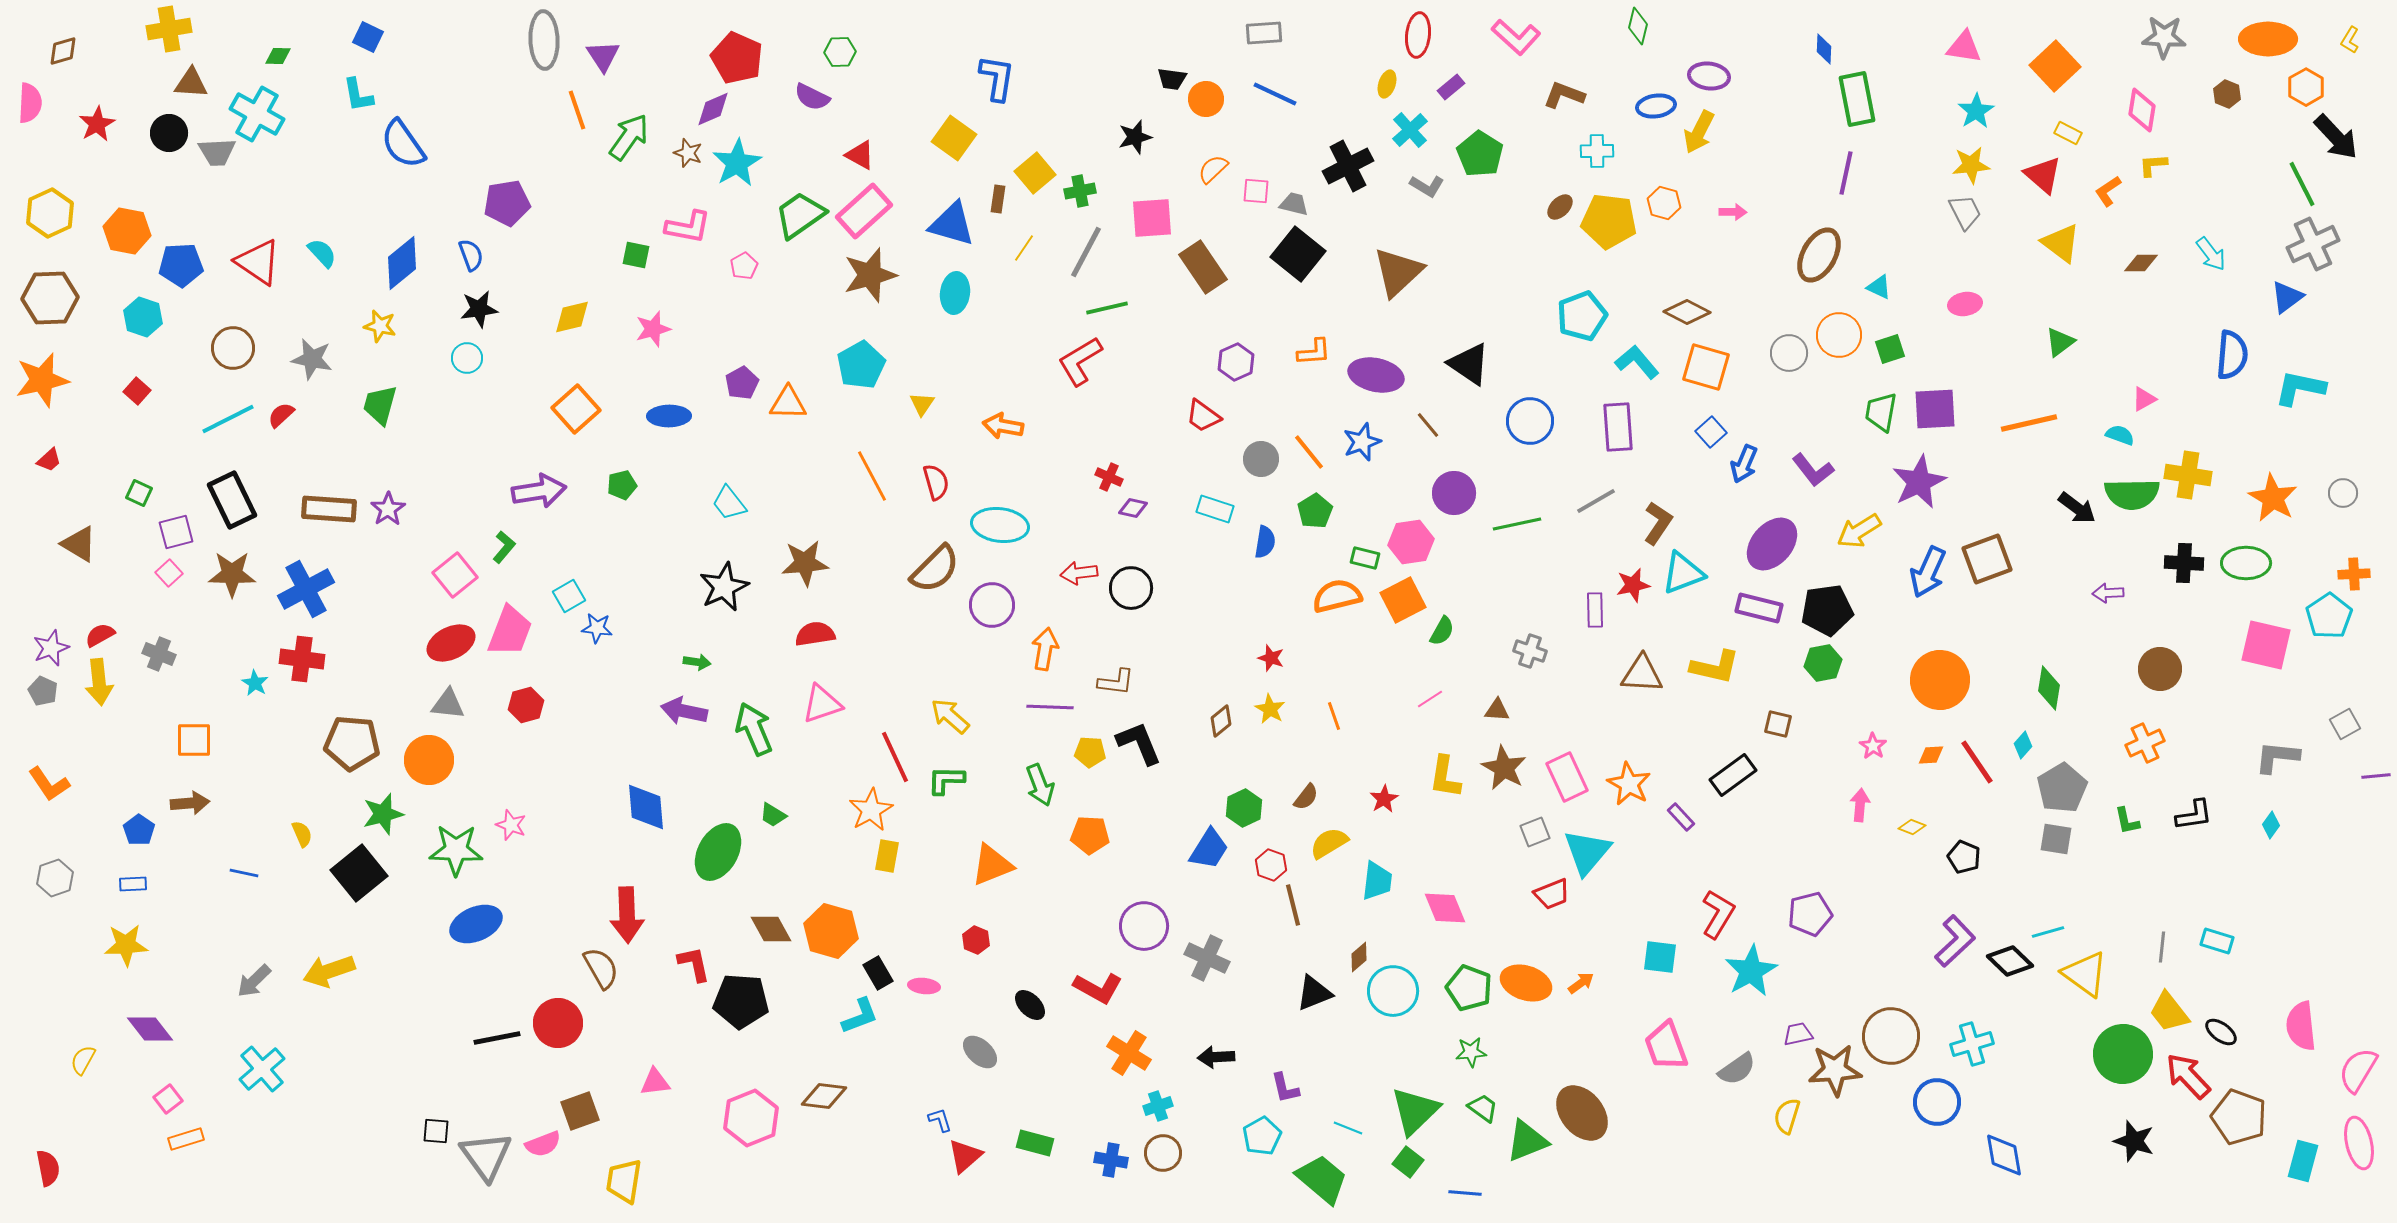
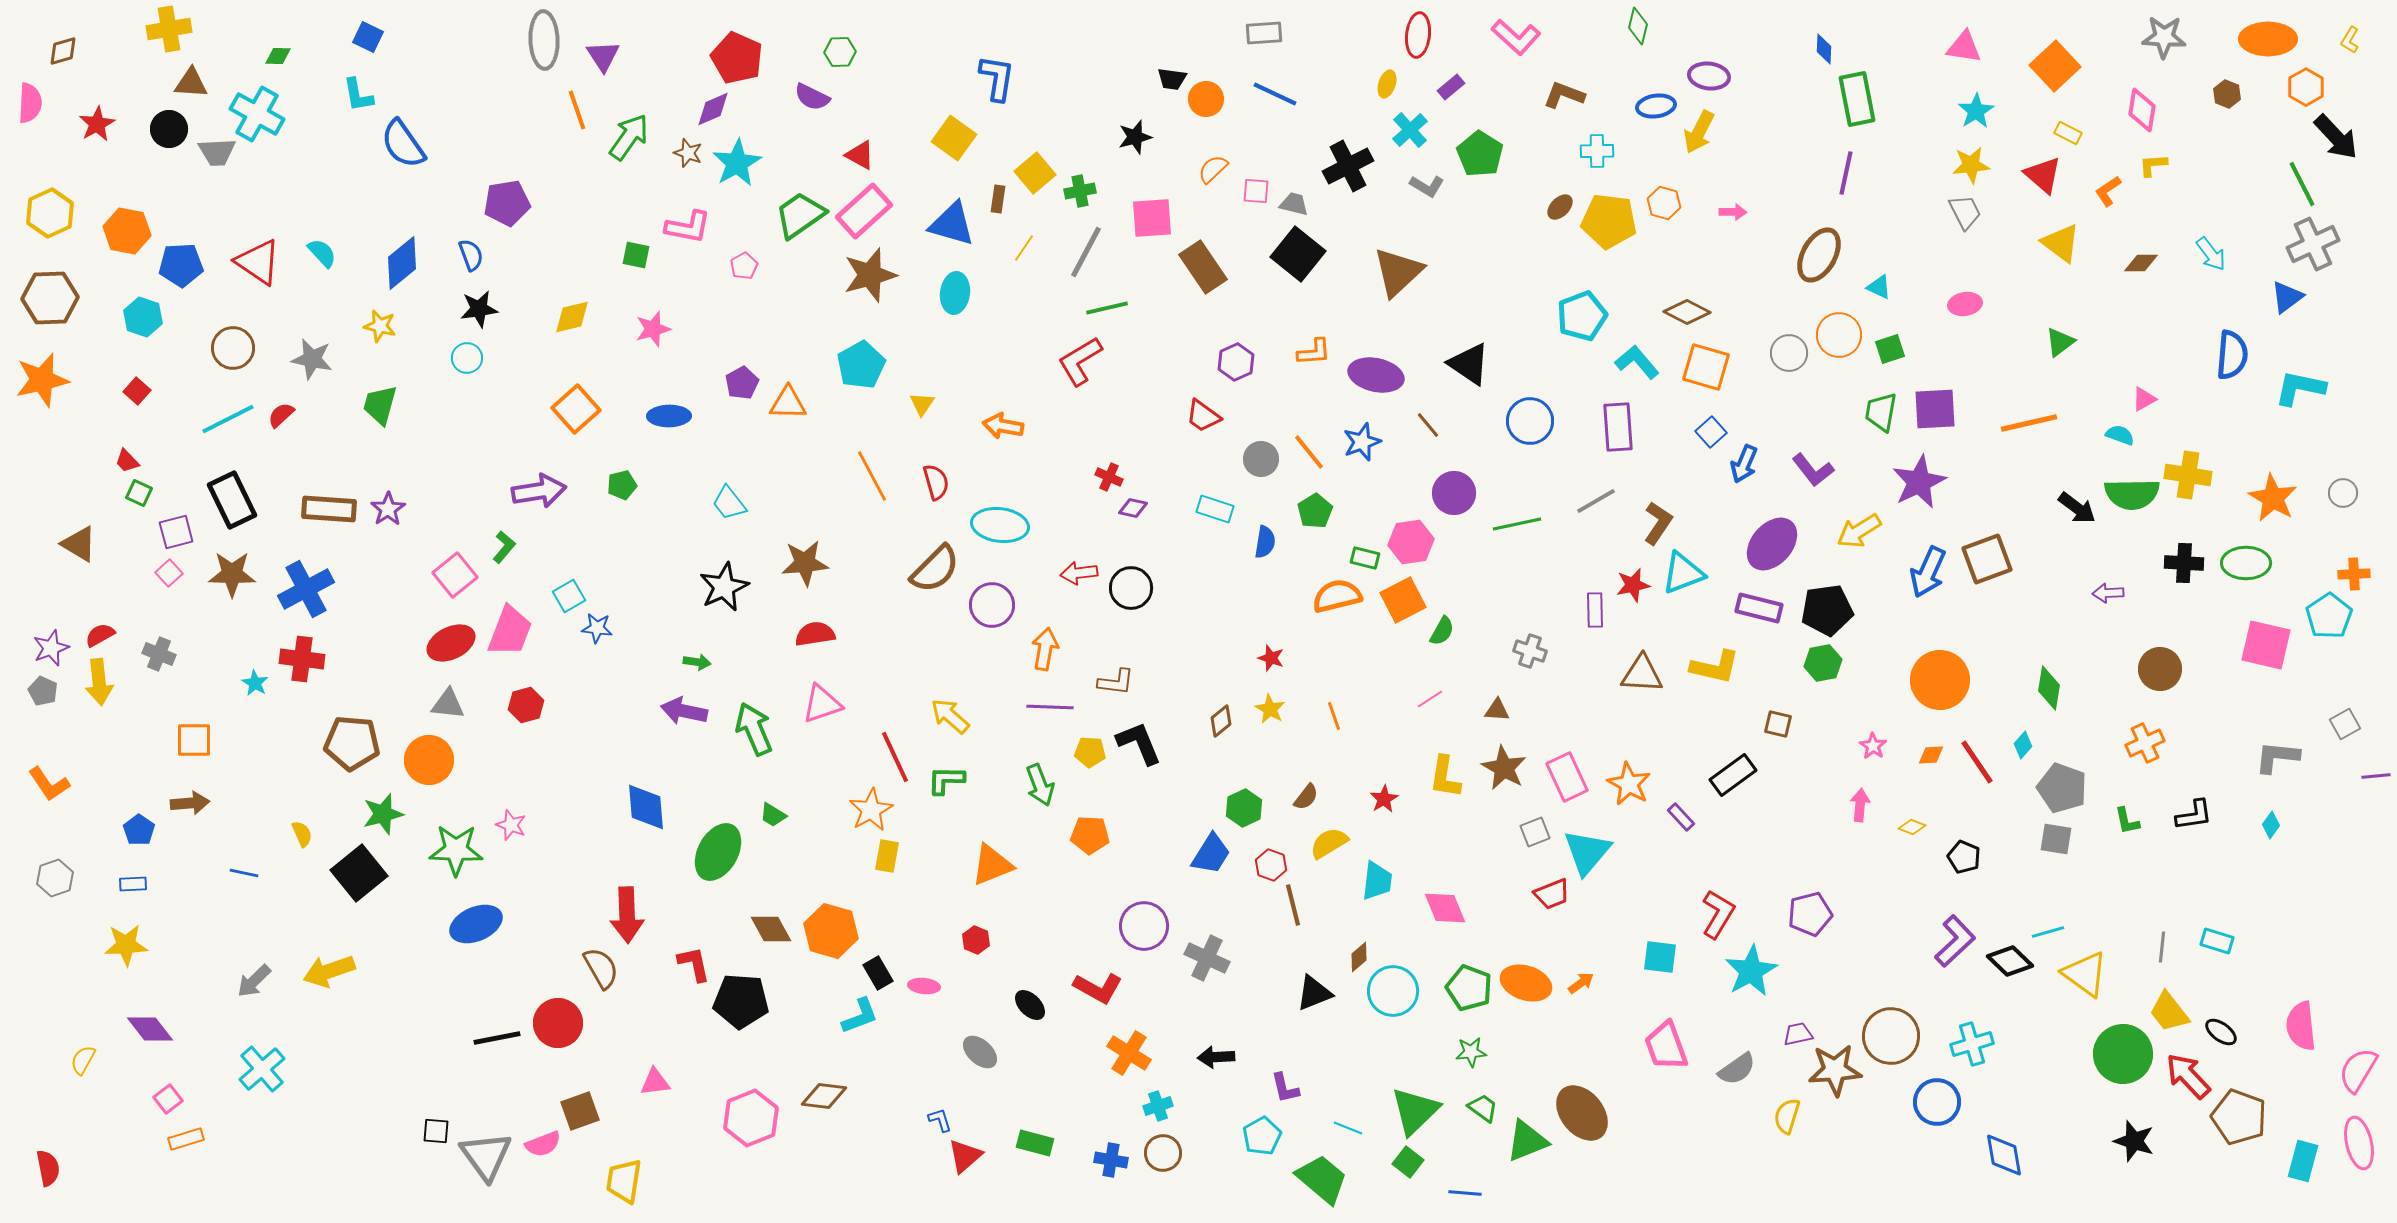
black circle at (169, 133): moved 4 px up
red trapezoid at (49, 460): moved 78 px right, 1 px down; rotated 88 degrees clockwise
gray pentagon at (2062, 788): rotated 21 degrees counterclockwise
blue trapezoid at (1209, 849): moved 2 px right, 5 px down
